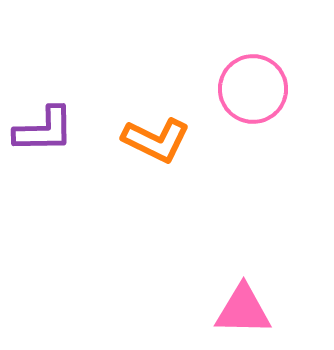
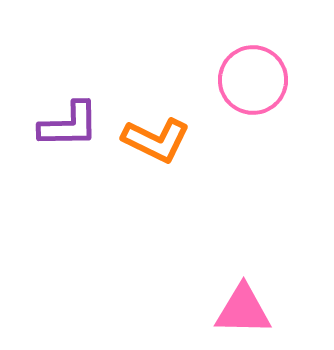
pink circle: moved 9 px up
purple L-shape: moved 25 px right, 5 px up
